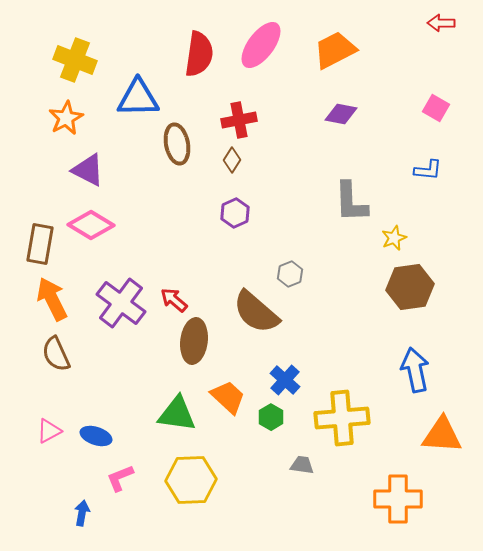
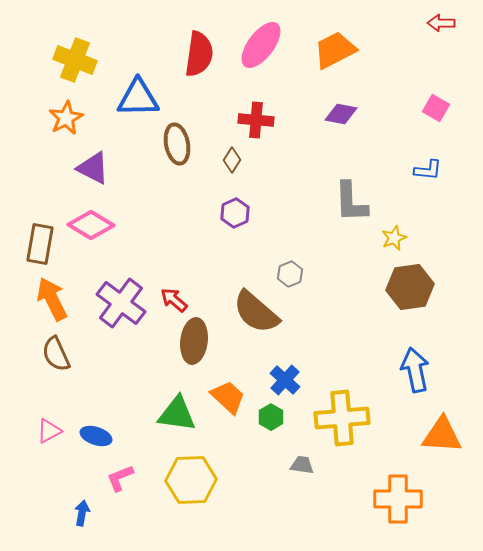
red cross at (239, 120): moved 17 px right; rotated 16 degrees clockwise
purple triangle at (88, 170): moved 5 px right, 2 px up
